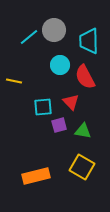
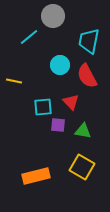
gray circle: moved 1 px left, 14 px up
cyan trapezoid: rotated 12 degrees clockwise
red semicircle: moved 2 px right, 1 px up
purple square: moved 1 px left; rotated 21 degrees clockwise
